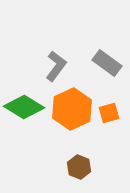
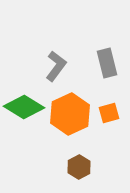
gray rectangle: rotated 40 degrees clockwise
orange hexagon: moved 2 px left, 5 px down
brown hexagon: rotated 10 degrees clockwise
